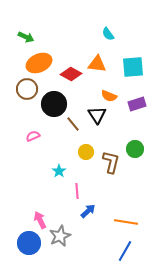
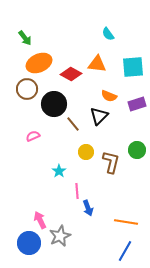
green arrow: moved 1 px left, 1 px down; rotated 28 degrees clockwise
black triangle: moved 2 px right, 1 px down; rotated 18 degrees clockwise
green circle: moved 2 px right, 1 px down
blue arrow: moved 3 px up; rotated 112 degrees clockwise
